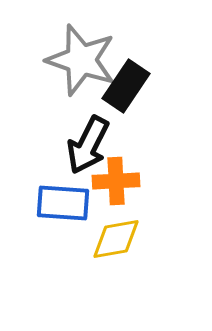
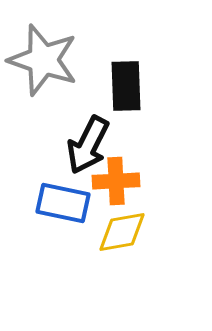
gray star: moved 38 px left
black rectangle: rotated 36 degrees counterclockwise
blue rectangle: rotated 8 degrees clockwise
yellow diamond: moved 6 px right, 7 px up
